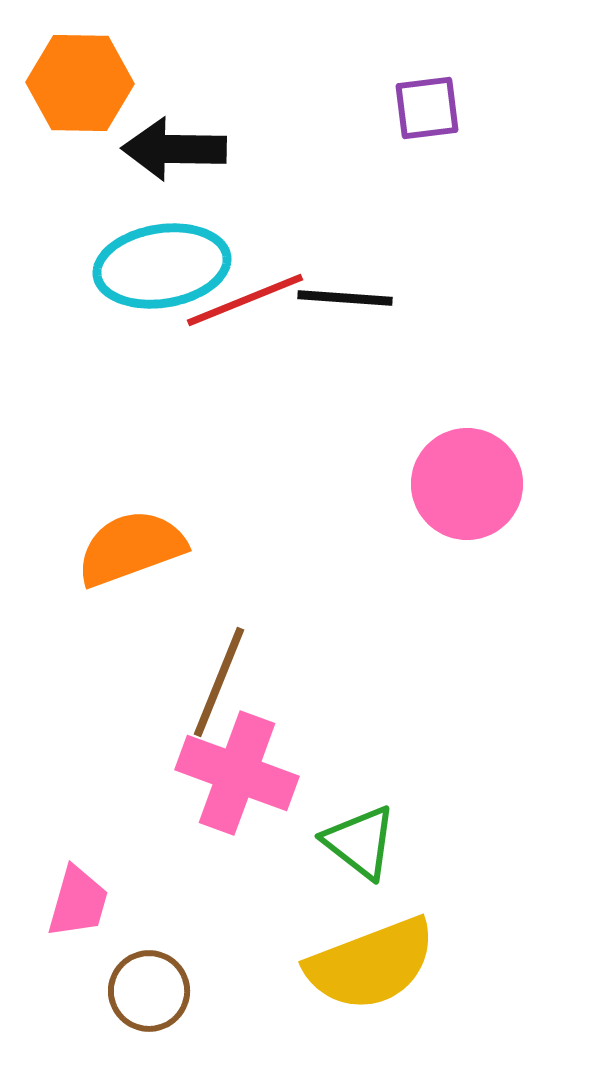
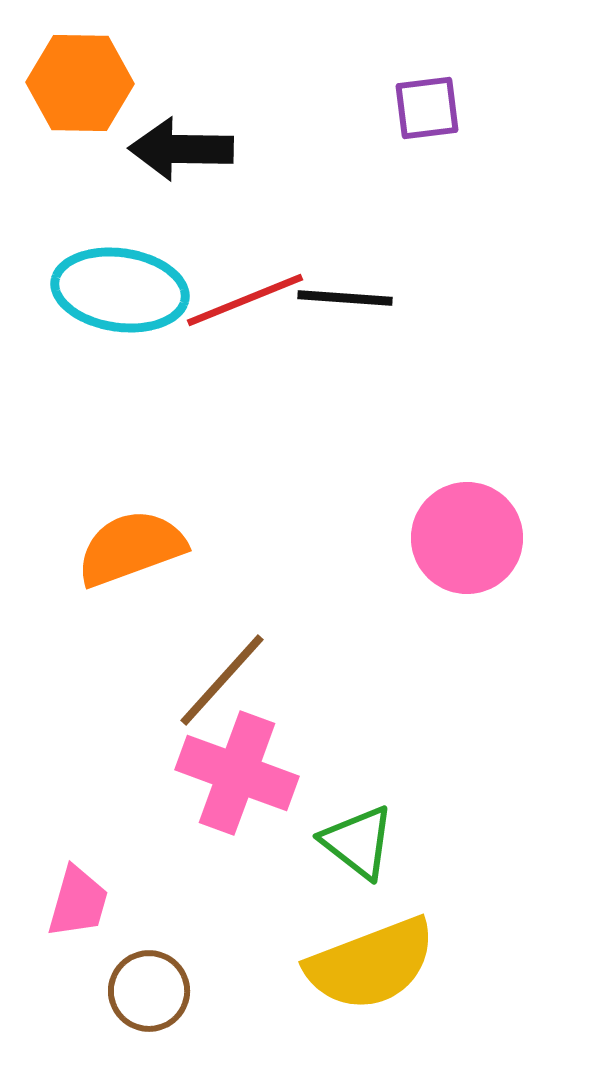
black arrow: moved 7 px right
cyan ellipse: moved 42 px left, 24 px down; rotated 17 degrees clockwise
pink circle: moved 54 px down
brown line: moved 3 px right, 2 px up; rotated 20 degrees clockwise
green triangle: moved 2 px left
